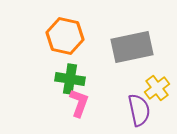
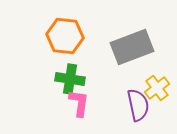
orange hexagon: rotated 6 degrees counterclockwise
gray rectangle: rotated 9 degrees counterclockwise
pink L-shape: rotated 12 degrees counterclockwise
purple semicircle: moved 1 px left, 5 px up
